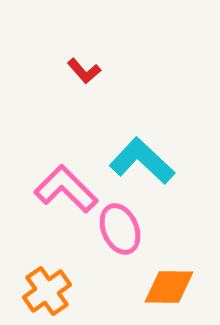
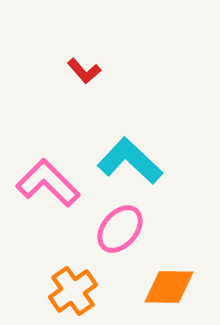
cyan L-shape: moved 12 px left
pink L-shape: moved 18 px left, 6 px up
pink ellipse: rotated 63 degrees clockwise
orange cross: moved 26 px right
